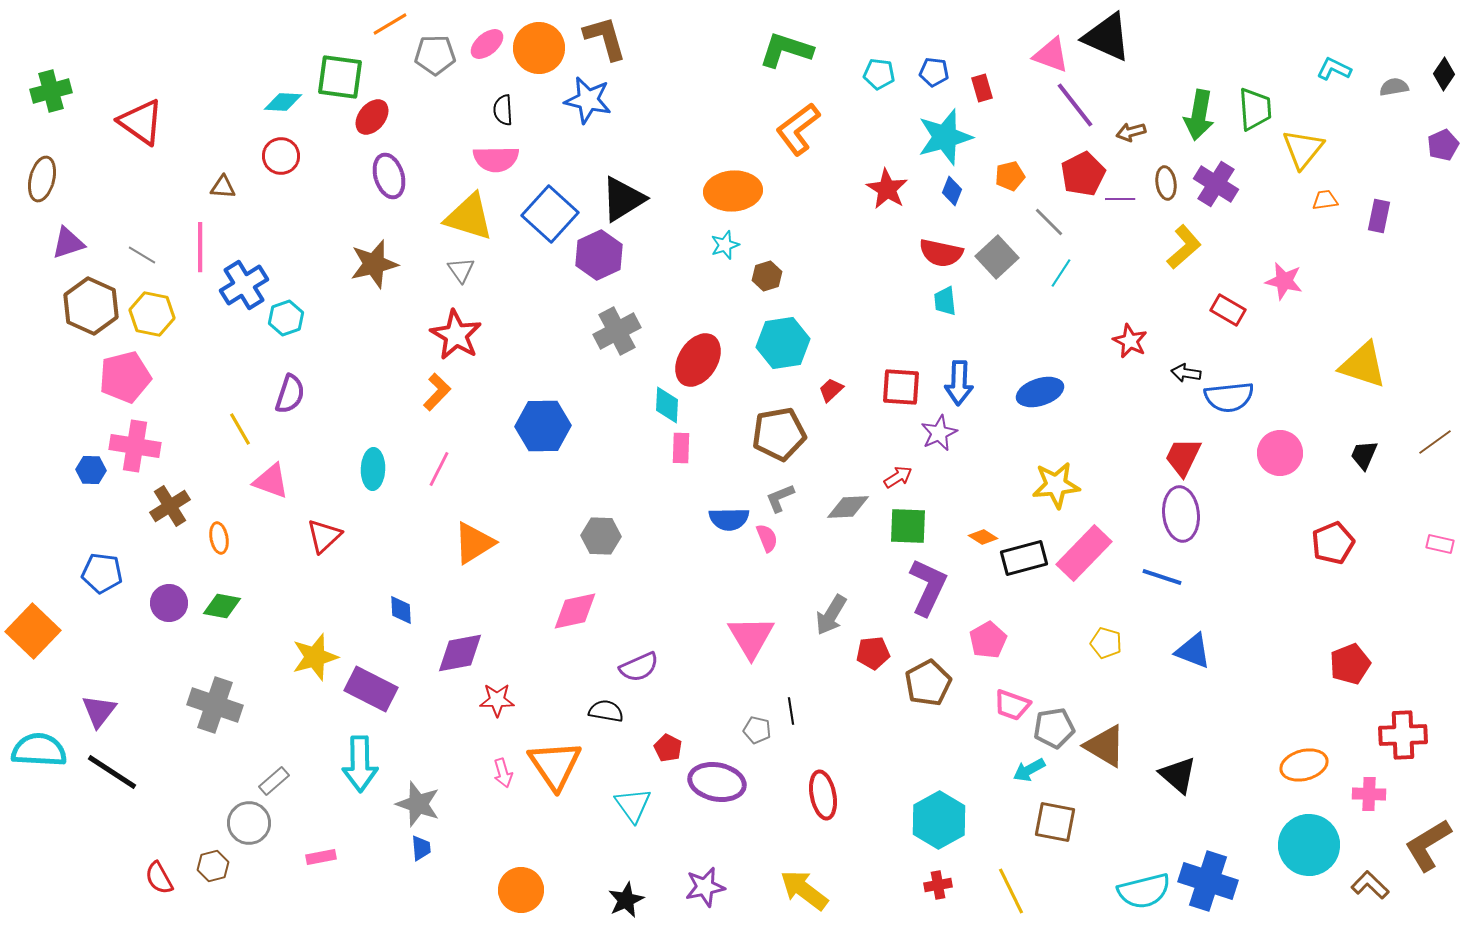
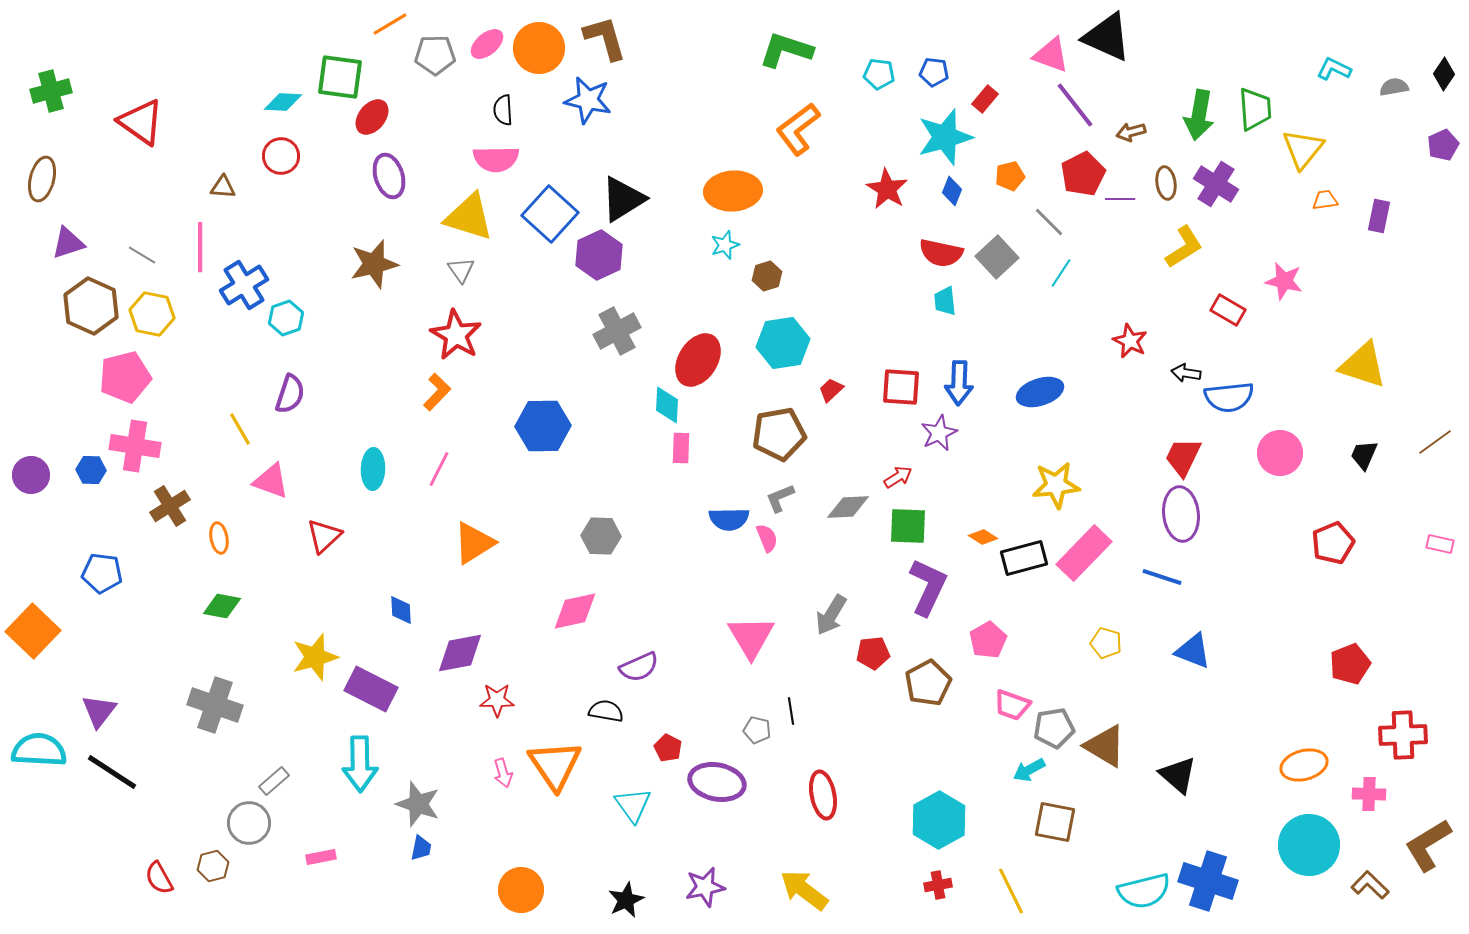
red rectangle at (982, 88): moved 3 px right, 11 px down; rotated 56 degrees clockwise
yellow L-shape at (1184, 247): rotated 9 degrees clockwise
purple circle at (169, 603): moved 138 px left, 128 px up
blue trapezoid at (421, 848): rotated 16 degrees clockwise
